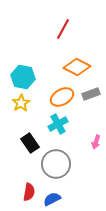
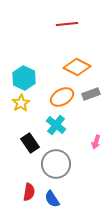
red line: moved 4 px right, 5 px up; rotated 55 degrees clockwise
cyan hexagon: moved 1 px right, 1 px down; rotated 15 degrees clockwise
cyan cross: moved 2 px left, 1 px down; rotated 24 degrees counterclockwise
blue semicircle: rotated 96 degrees counterclockwise
